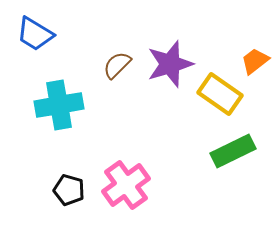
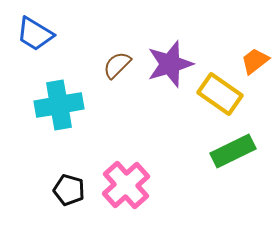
pink cross: rotated 6 degrees counterclockwise
